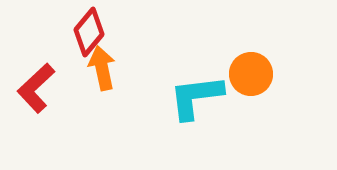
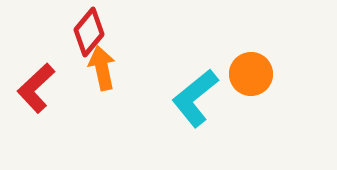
cyan L-shape: moved 1 px left, 1 px down; rotated 32 degrees counterclockwise
